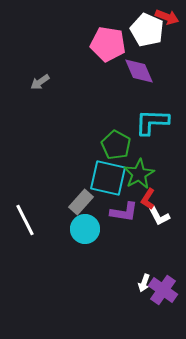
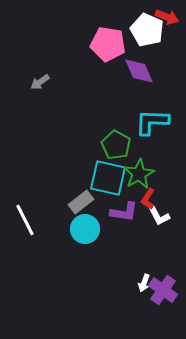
gray rectangle: rotated 10 degrees clockwise
